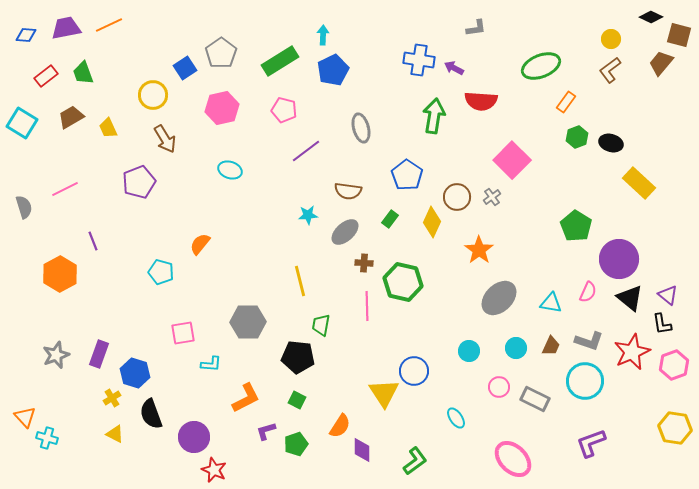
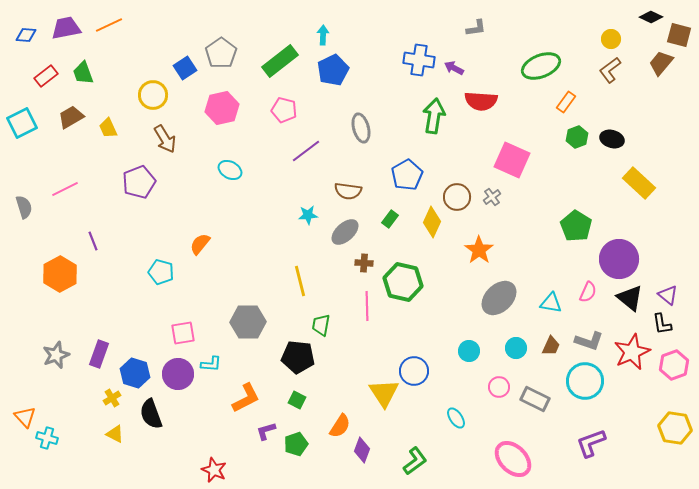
green rectangle at (280, 61): rotated 6 degrees counterclockwise
cyan square at (22, 123): rotated 32 degrees clockwise
black ellipse at (611, 143): moved 1 px right, 4 px up
pink square at (512, 160): rotated 21 degrees counterclockwise
cyan ellipse at (230, 170): rotated 10 degrees clockwise
blue pentagon at (407, 175): rotated 8 degrees clockwise
purple circle at (194, 437): moved 16 px left, 63 px up
purple diamond at (362, 450): rotated 20 degrees clockwise
